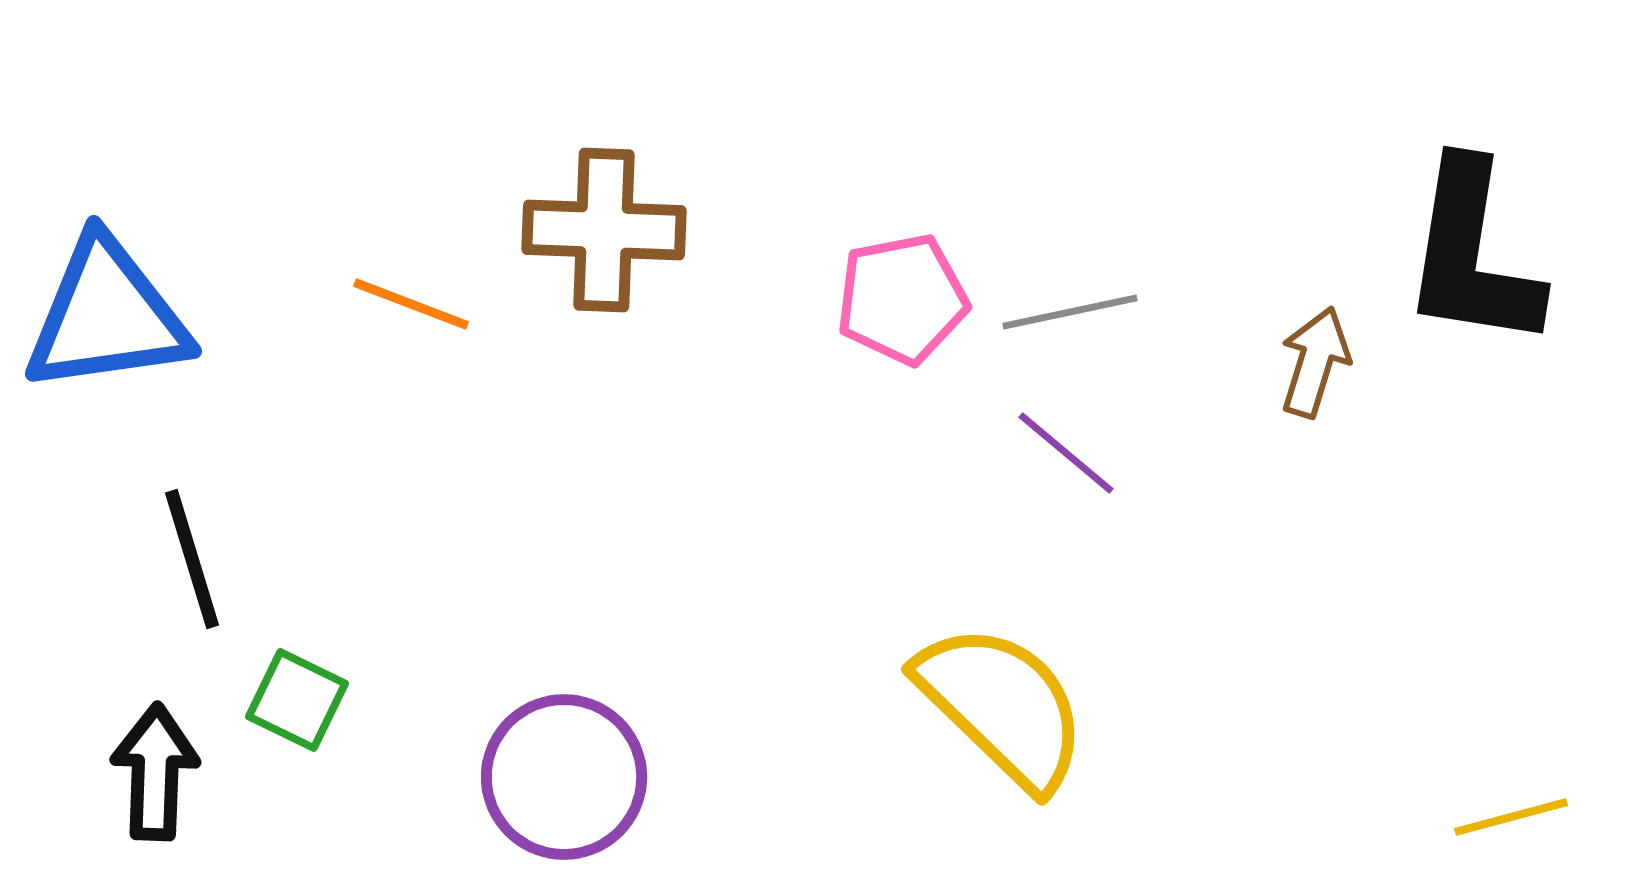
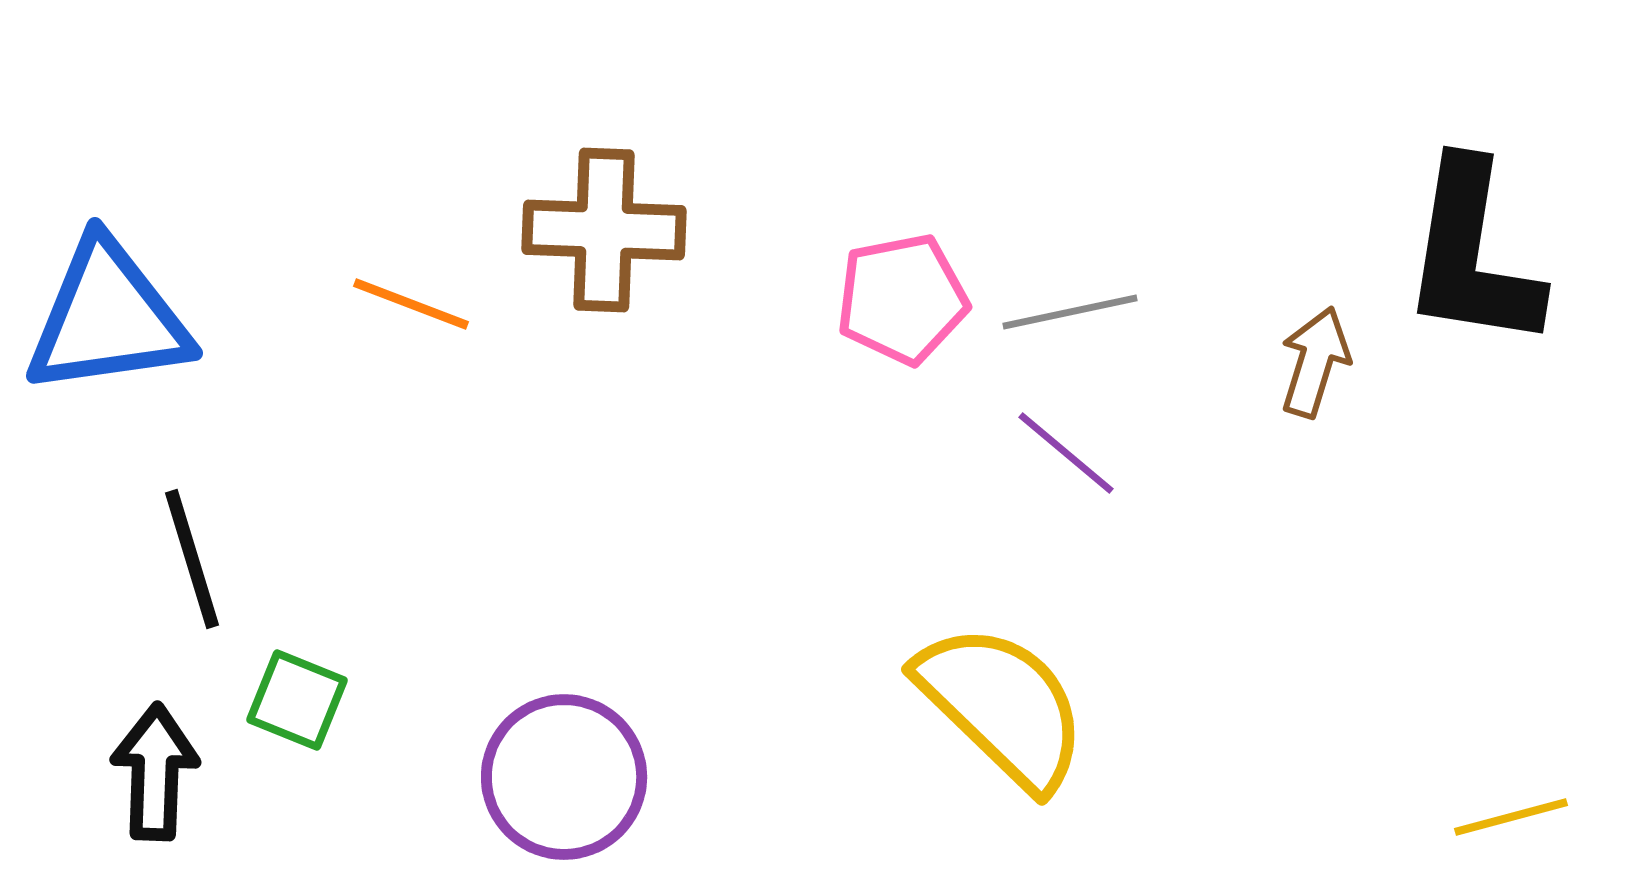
blue triangle: moved 1 px right, 2 px down
green square: rotated 4 degrees counterclockwise
